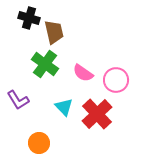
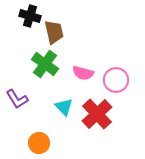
black cross: moved 1 px right, 2 px up
pink semicircle: rotated 20 degrees counterclockwise
purple L-shape: moved 1 px left, 1 px up
